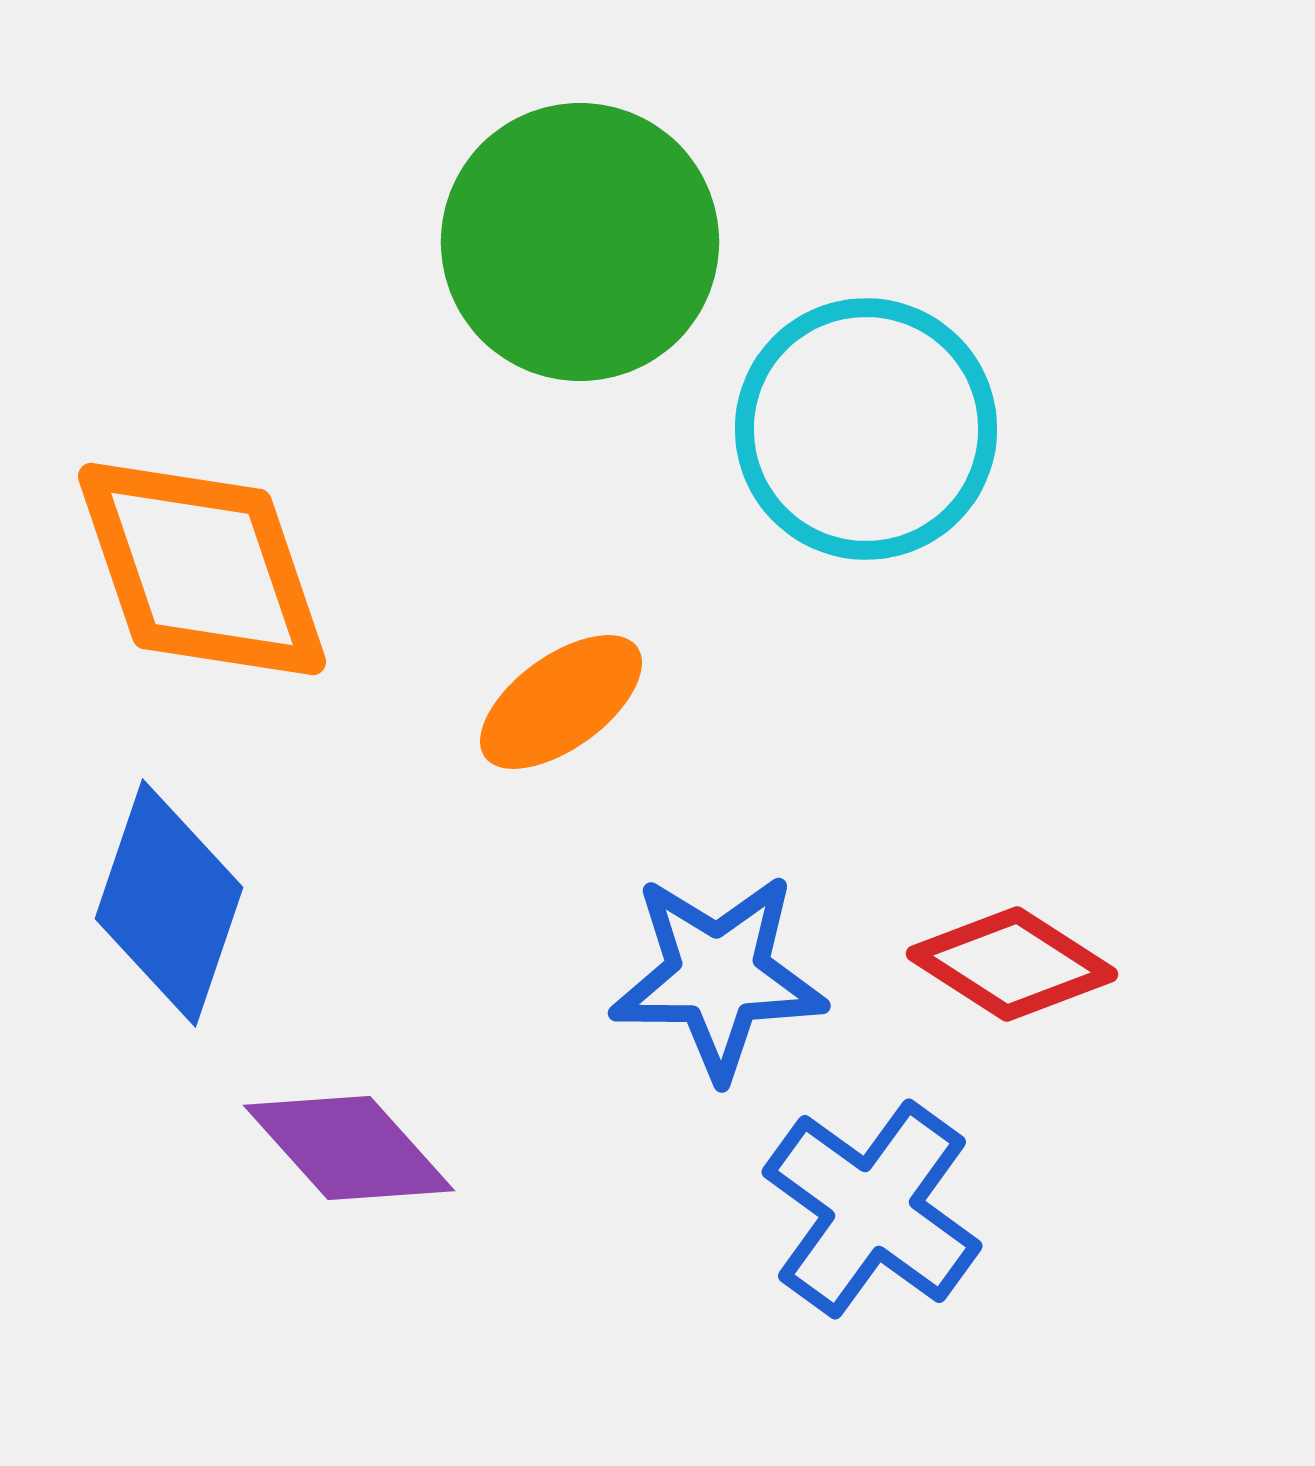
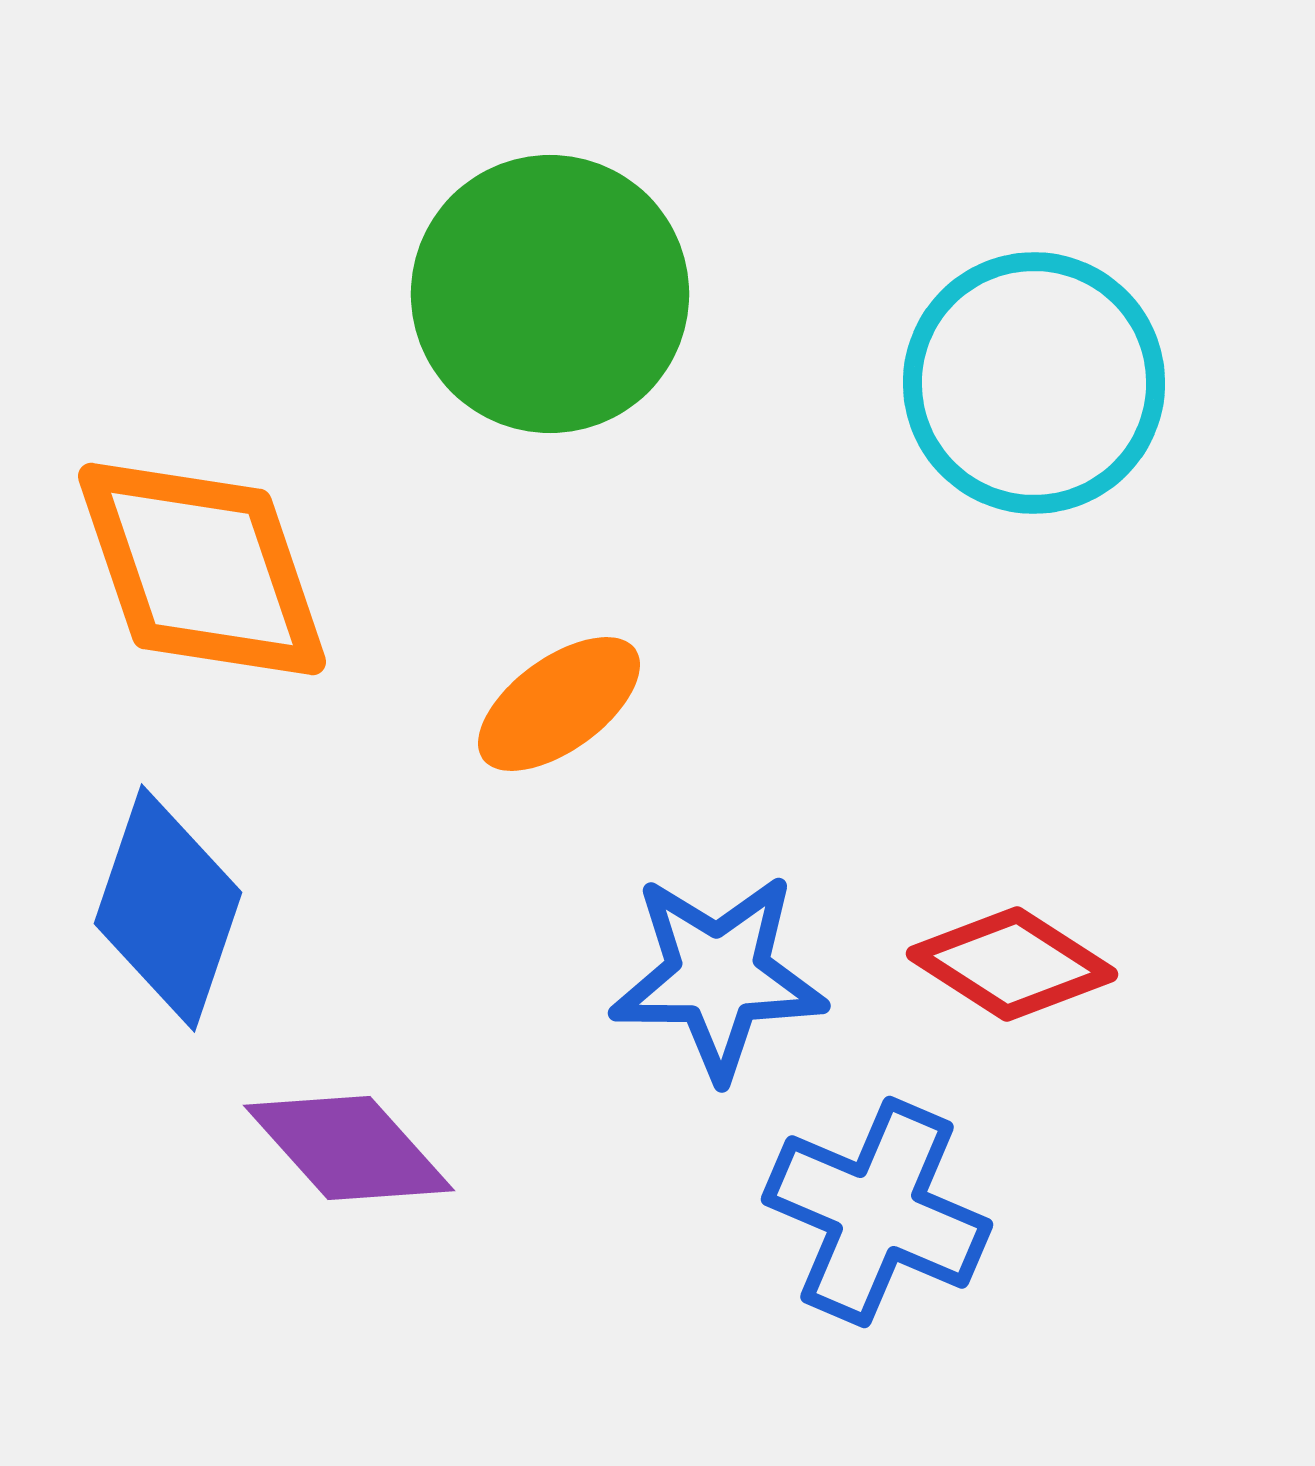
green circle: moved 30 px left, 52 px down
cyan circle: moved 168 px right, 46 px up
orange ellipse: moved 2 px left, 2 px down
blue diamond: moved 1 px left, 5 px down
blue cross: moved 5 px right, 3 px down; rotated 13 degrees counterclockwise
